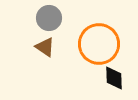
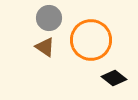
orange circle: moved 8 px left, 4 px up
black diamond: rotated 50 degrees counterclockwise
